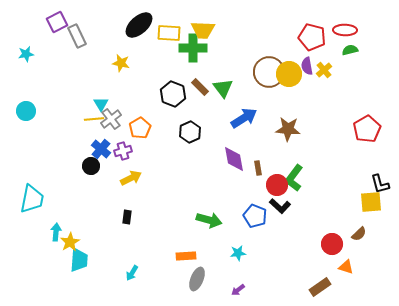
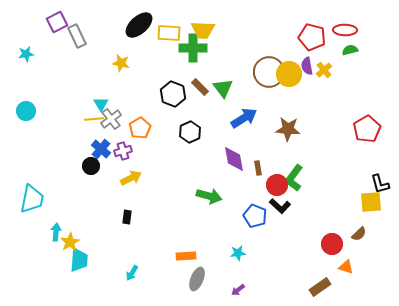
green arrow at (209, 220): moved 24 px up
